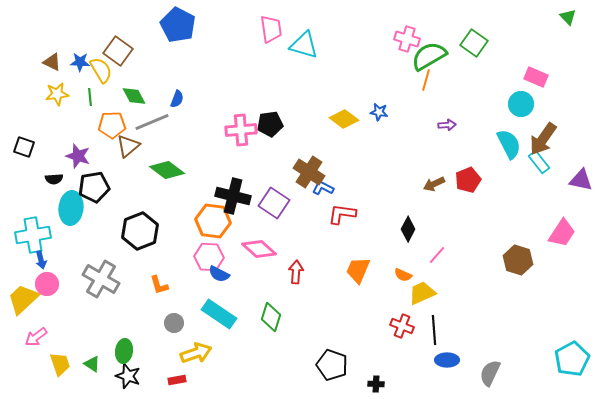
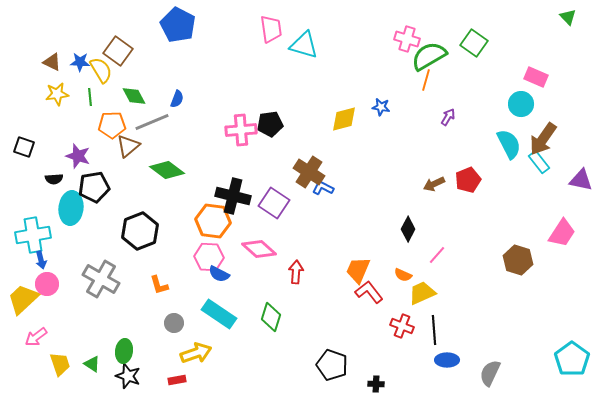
blue star at (379, 112): moved 2 px right, 5 px up
yellow diamond at (344, 119): rotated 52 degrees counterclockwise
purple arrow at (447, 125): moved 1 px right, 8 px up; rotated 54 degrees counterclockwise
red L-shape at (342, 214): moved 27 px right, 78 px down; rotated 44 degrees clockwise
cyan pentagon at (572, 359): rotated 8 degrees counterclockwise
